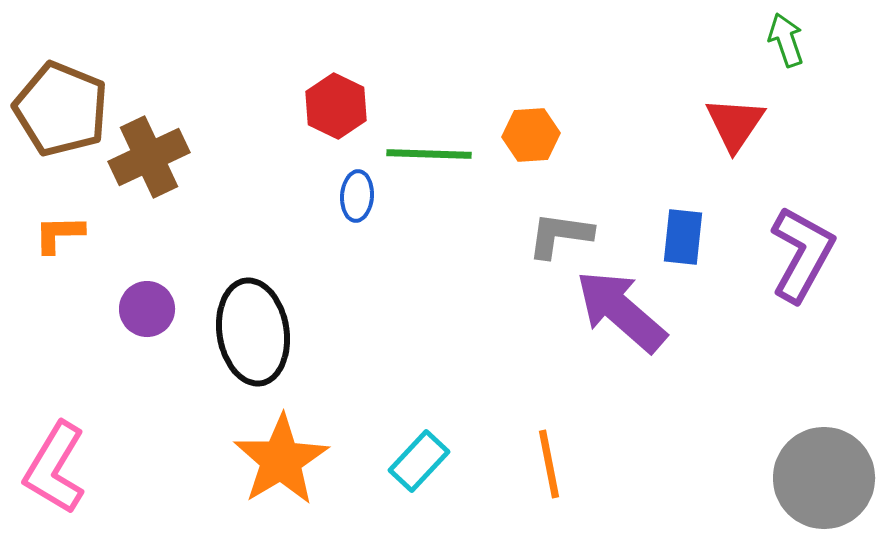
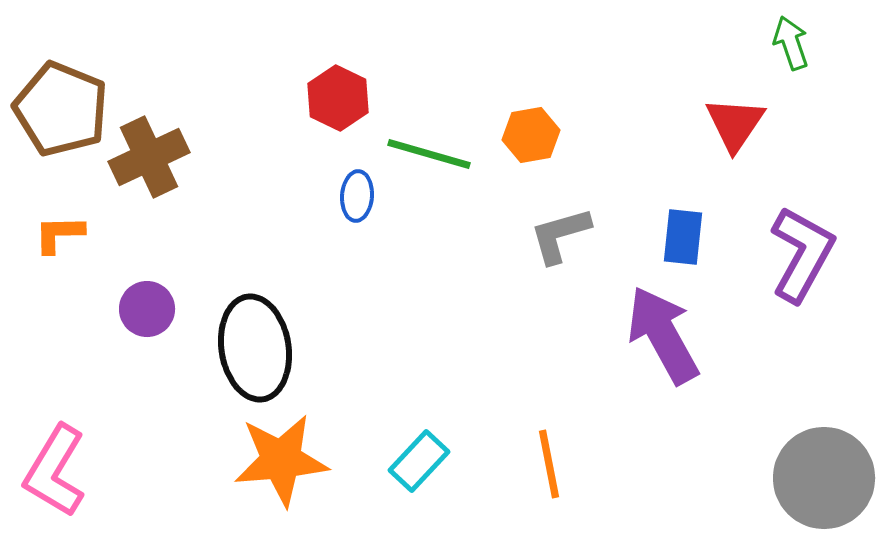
green arrow: moved 5 px right, 3 px down
red hexagon: moved 2 px right, 8 px up
orange hexagon: rotated 6 degrees counterclockwise
green line: rotated 14 degrees clockwise
gray L-shape: rotated 24 degrees counterclockwise
purple arrow: moved 42 px right, 24 px down; rotated 20 degrees clockwise
black ellipse: moved 2 px right, 16 px down
orange star: rotated 26 degrees clockwise
pink L-shape: moved 3 px down
